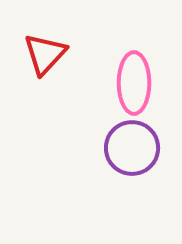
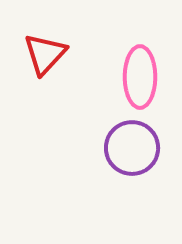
pink ellipse: moved 6 px right, 6 px up
